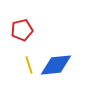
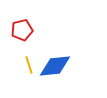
blue diamond: moved 1 px left, 1 px down
